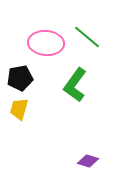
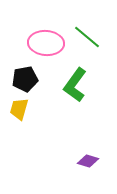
black pentagon: moved 5 px right, 1 px down
